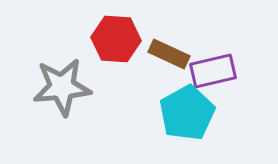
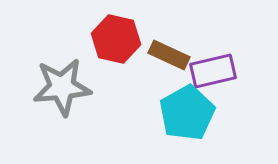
red hexagon: rotated 9 degrees clockwise
brown rectangle: moved 1 px down
